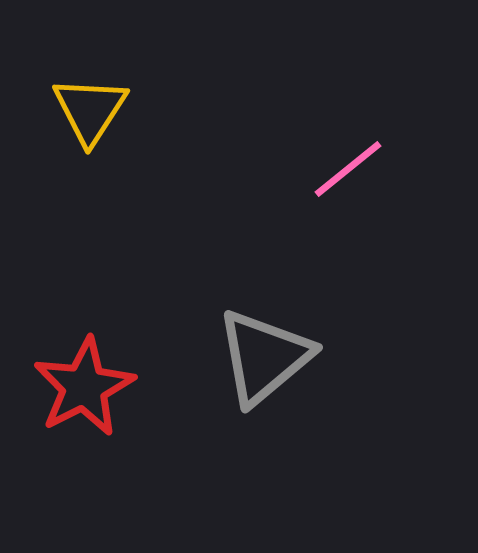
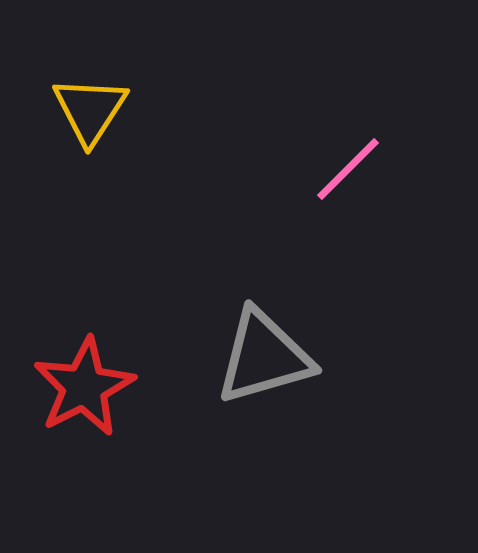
pink line: rotated 6 degrees counterclockwise
gray triangle: rotated 24 degrees clockwise
